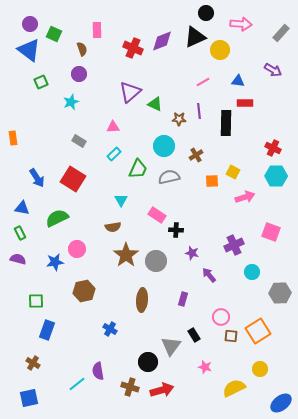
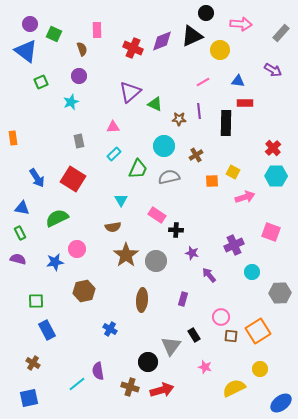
black triangle at (195, 37): moved 3 px left, 1 px up
blue triangle at (29, 50): moved 3 px left, 1 px down
purple circle at (79, 74): moved 2 px down
gray rectangle at (79, 141): rotated 48 degrees clockwise
red cross at (273, 148): rotated 21 degrees clockwise
blue rectangle at (47, 330): rotated 48 degrees counterclockwise
